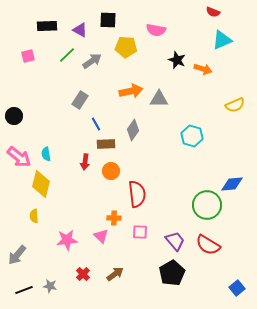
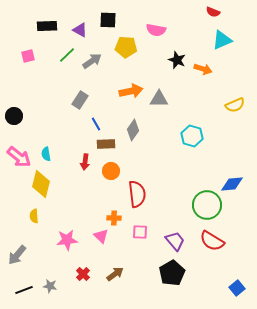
red semicircle at (208, 245): moved 4 px right, 4 px up
